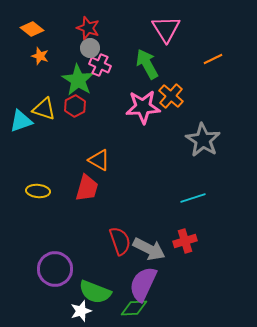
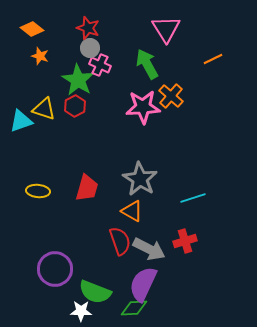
gray star: moved 63 px left, 39 px down
orange triangle: moved 33 px right, 51 px down
white star: rotated 20 degrees clockwise
